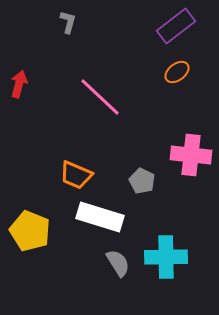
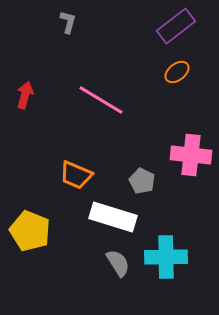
red arrow: moved 6 px right, 11 px down
pink line: moved 1 px right, 3 px down; rotated 12 degrees counterclockwise
white rectangle: moved 13 px right
